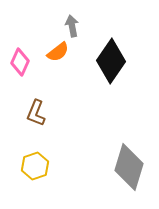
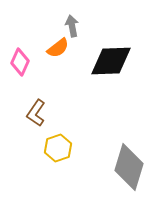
orange semicircle: moved 4 px up
black diamond: rotated 54 degrees clockwise
brown L-shape: rotated 12 degrees clockwise
yellow hexagon: moved 23 px right, 18 px up
